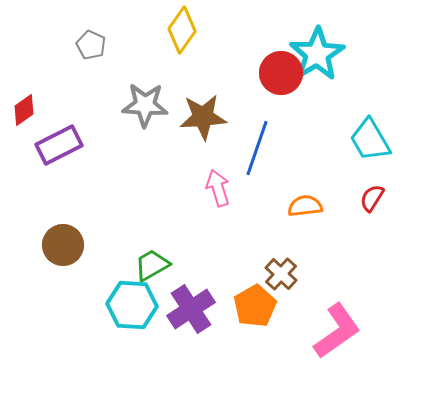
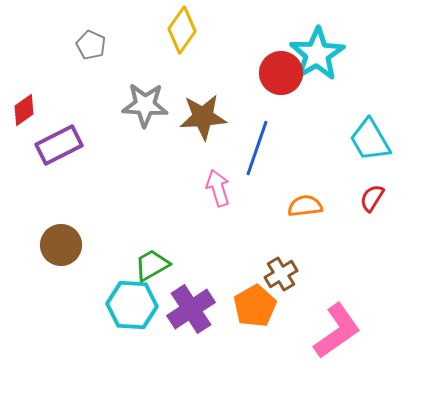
brown circle: moved 2 px left
brown cross: rotated 16 degrees clockwise
